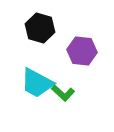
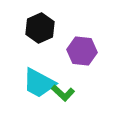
black hexagon: rotated 20 degrees clockwise
cyan trapezoid: moved 2 px right
